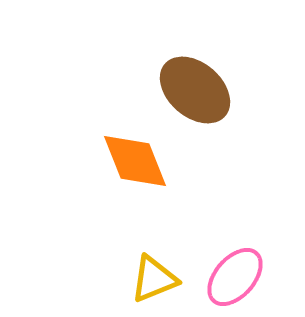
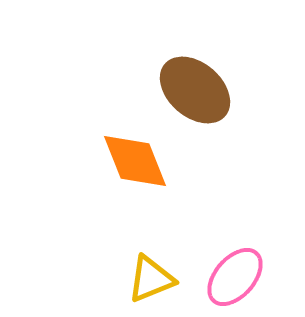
yellow triangle: moved 3 px left
